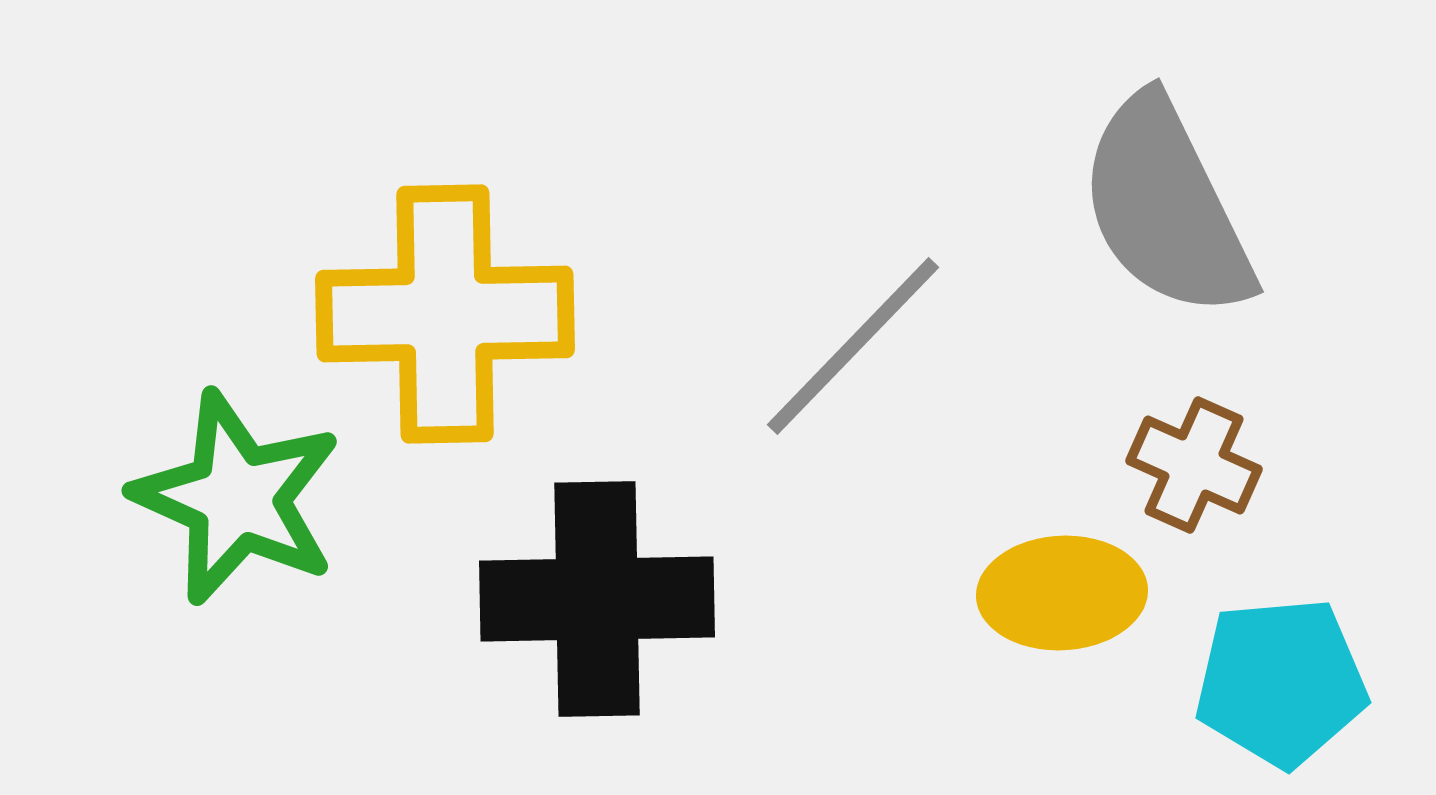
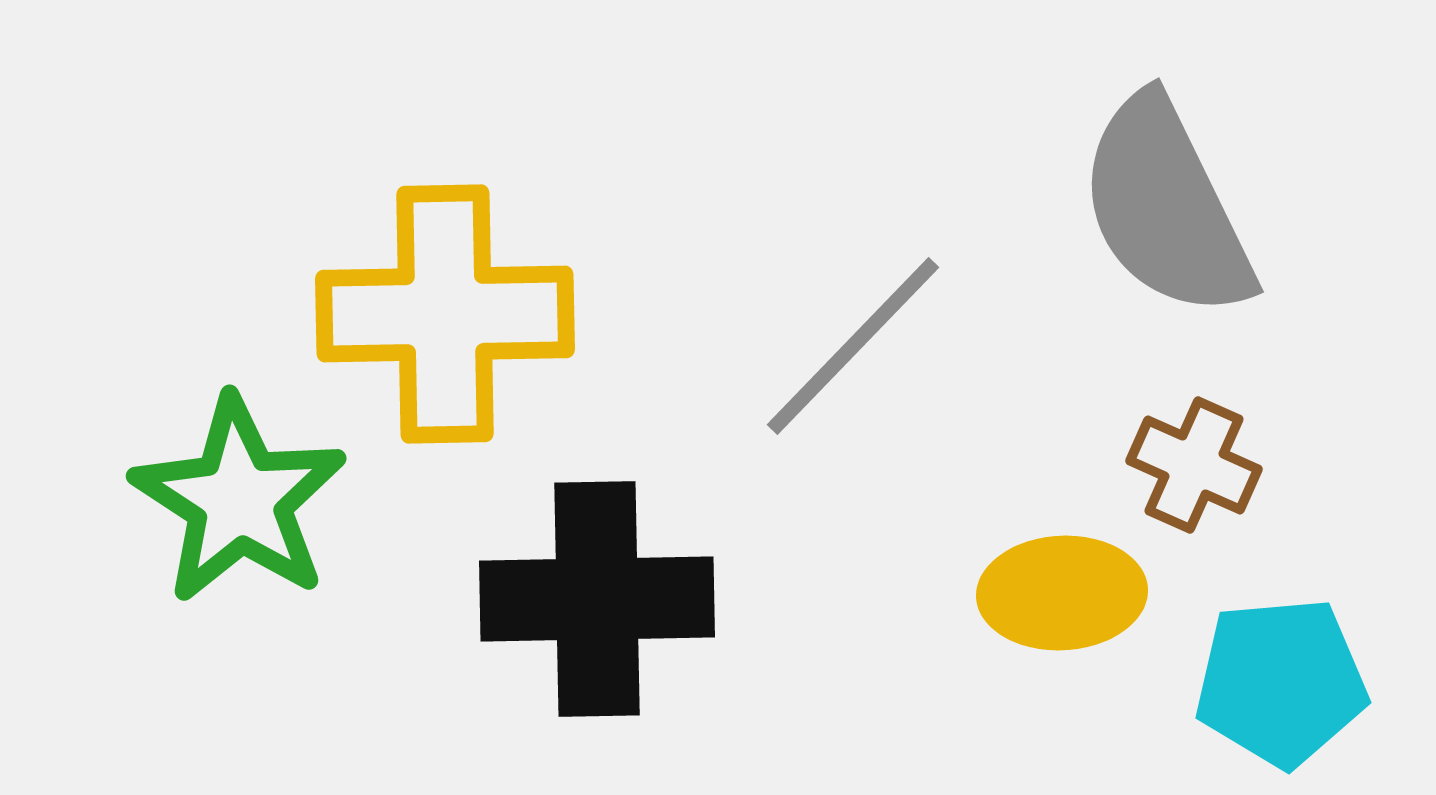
green star: moved 2 px right, 2 px down; rotated 9 degrees clockwise
